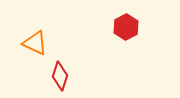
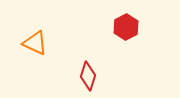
red diamond: moved 28 px right
